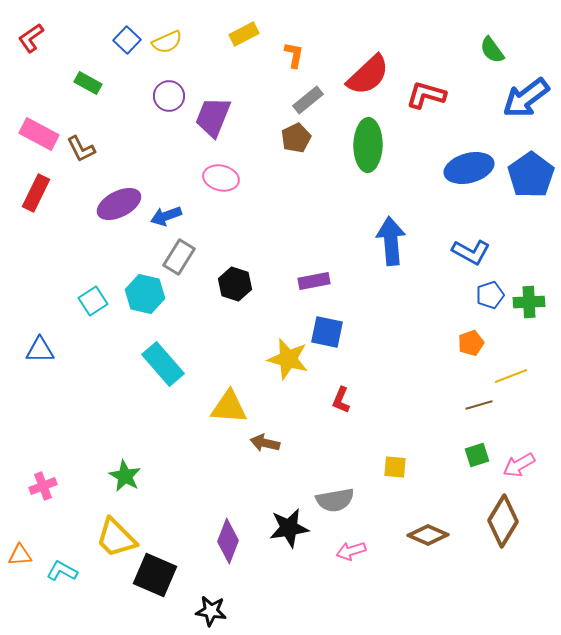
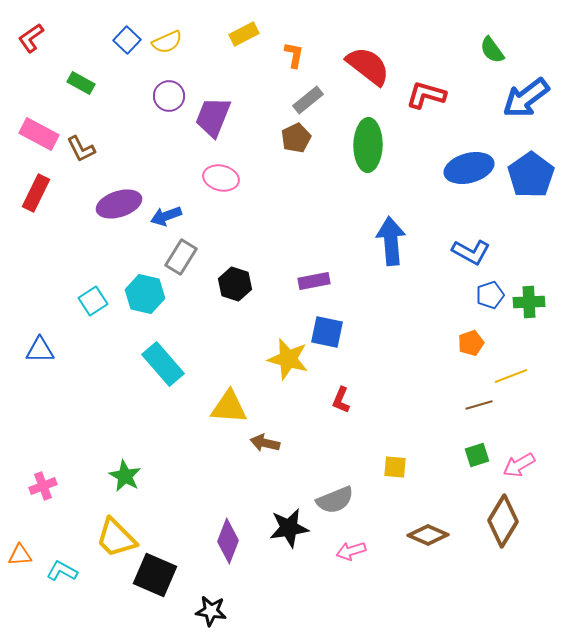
red semicircle at (368, 75): moved 9 px up; rotated 99 degrees counterclockwise
green rectangle at (88, 83): moved 7 px left
purple ellipse at (119, 204): rotated 9 degrees clockwise
gray rectangle at (179, 257): moved 2 px right
gray semicircle at (335, 500): rotated 12 degrees counterclockwise
